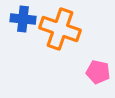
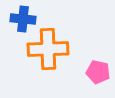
orange cross: moved 12 px left, 20 px down; rotated 21 degrees counterclockwise
